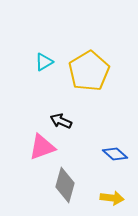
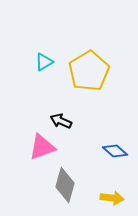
blue diamond: moved 3 px up
